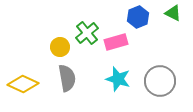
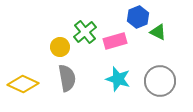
green triangle: moved 15 px left, 19 px down
green cross: moved 2 px left, 1 px up
pink rectangle: moved 1 px left, 1 px up
